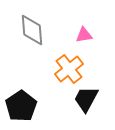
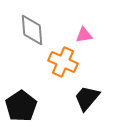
orange cross: moved 6 px left, 7 px up; rotated 28 degrees counterclockwise
black trapezoid: moved 1 px right, 1 px up; rotated 12 degrees clockwise
